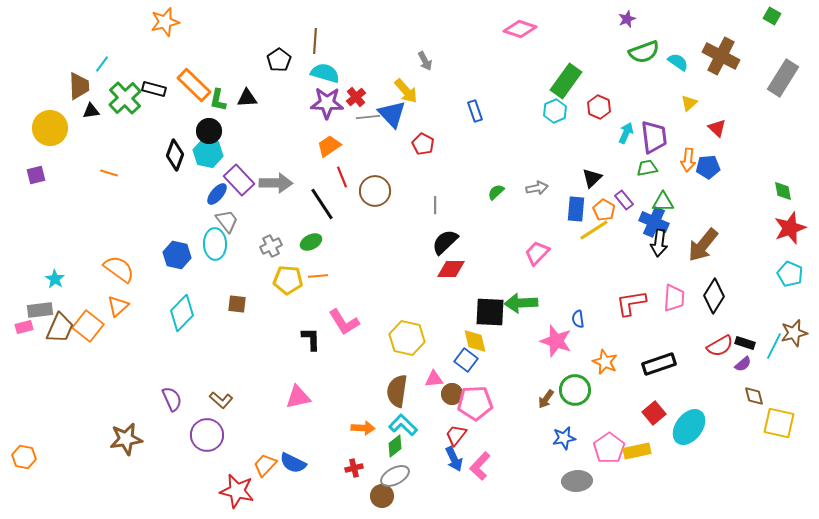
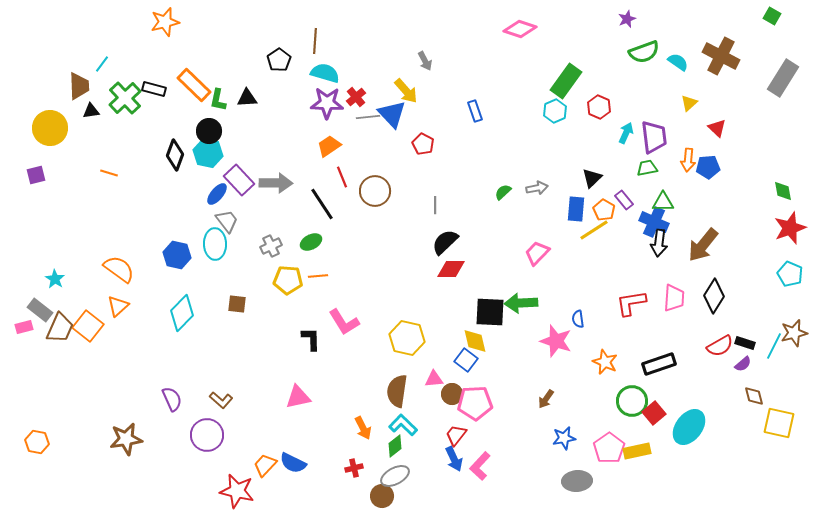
green semicircle at (496, 192): moved 7 px right
gray rectangle at (40, 310): rotated 45 degrees clockwise
green circle at (575, 390): moved 57 px right, 11 px down
orange arrow at (363, 428): rotated 60 degrees clockwise
orange hexagon at (24, 457): moved 13 px right, 15 px up
